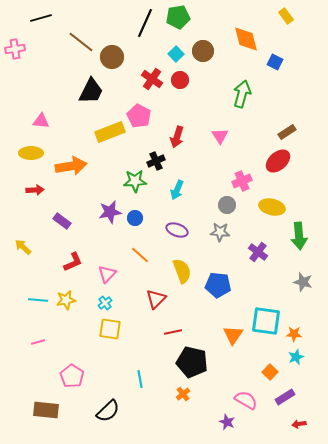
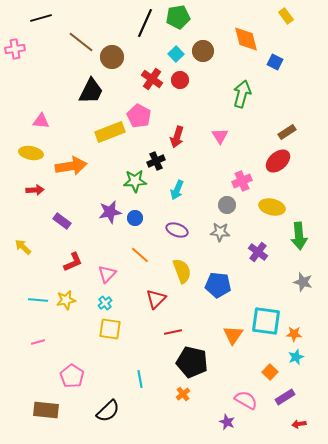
yellow ellipse at (31, 153): rotated 10 degrees clockwise
